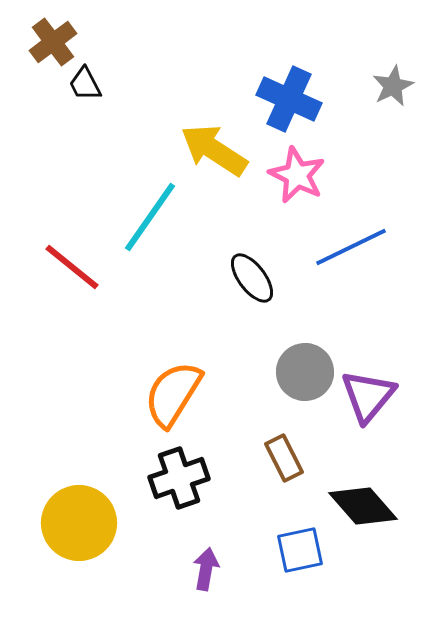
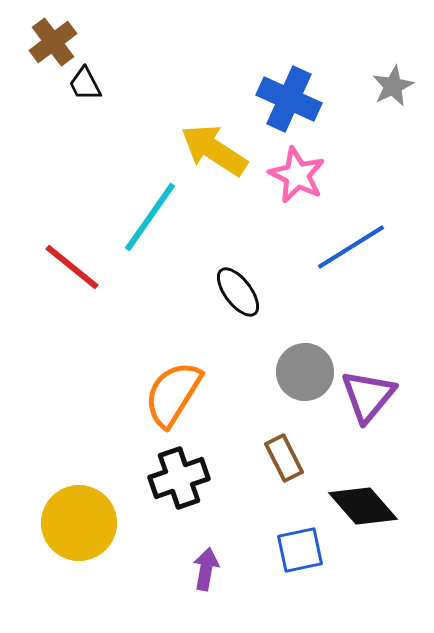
blue line: rotated 6 degrees counterclockwise
black ellipse: moved 14 px left, 14 px down
